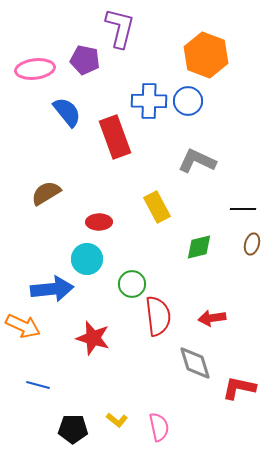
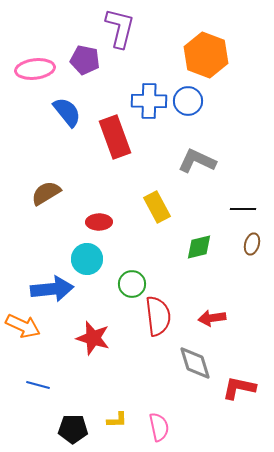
yellow L-shape: rotated 40 degrees counterclockwise
